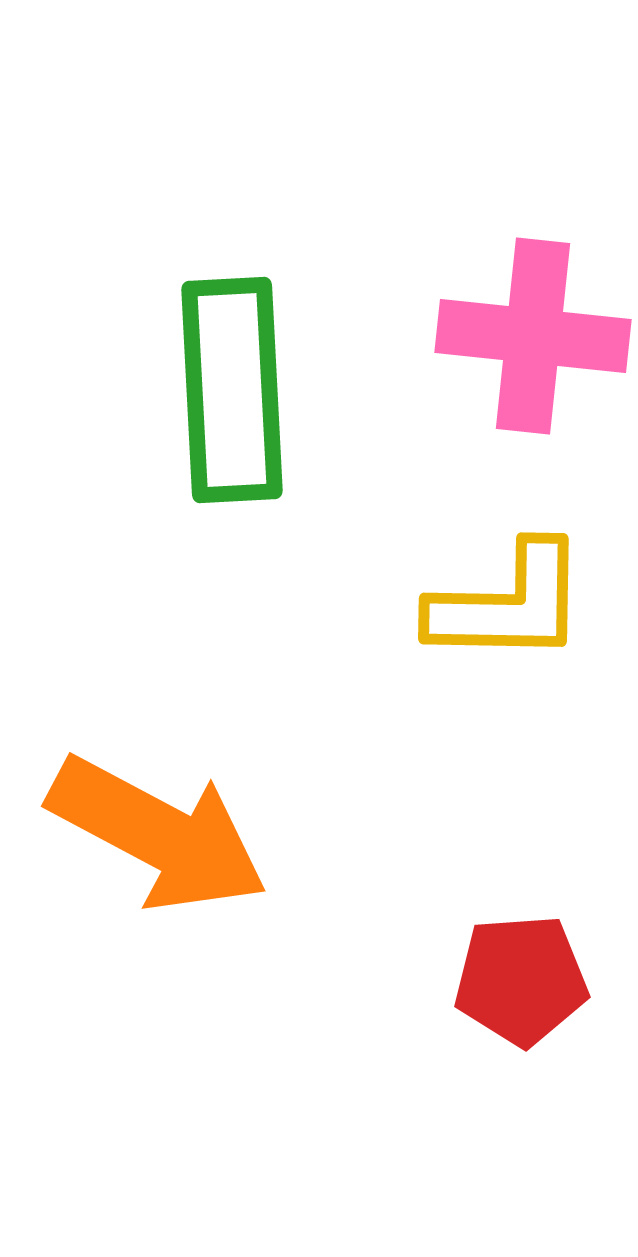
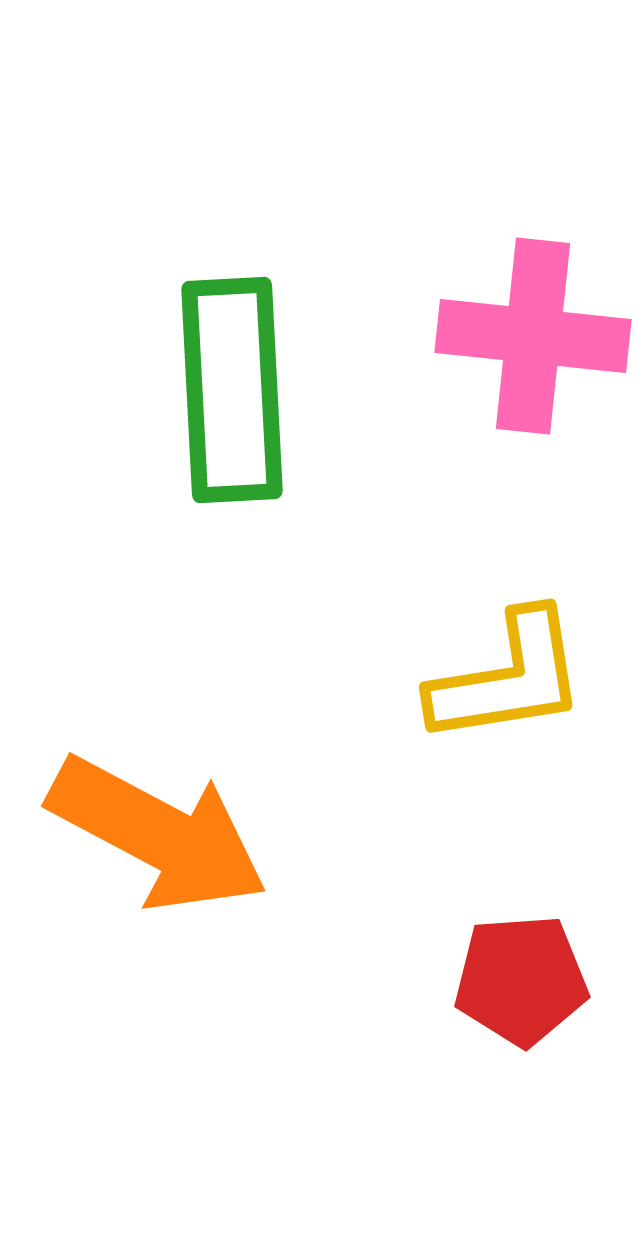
yellow L-shape: moved 74 px down; rotated 10 degrees counterclockwise
